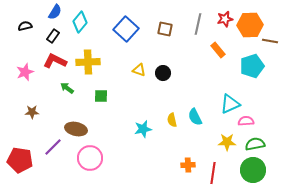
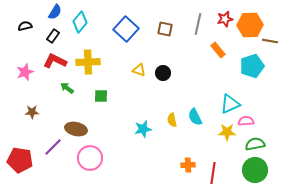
yellow star: moved 10 px up
green circle: moved 2 px right
